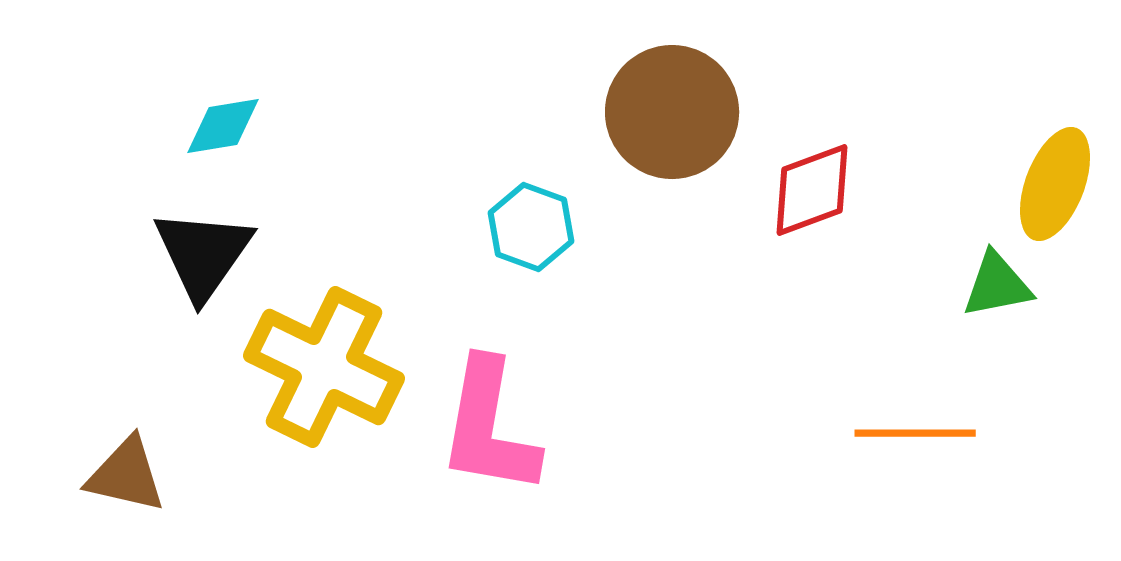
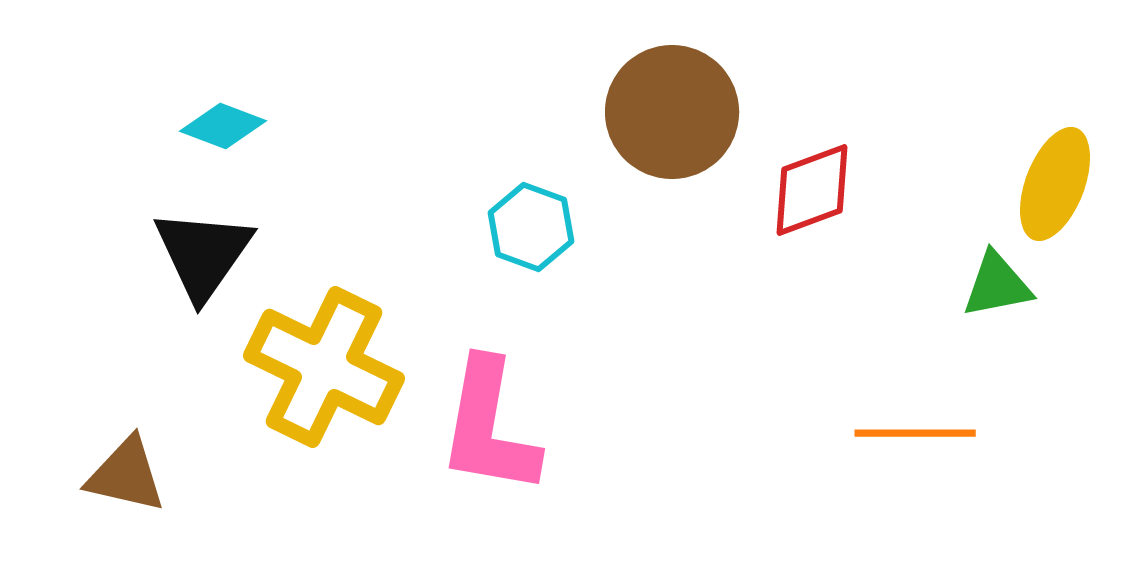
cyan diamond: rotated 30 degrees clockwise
